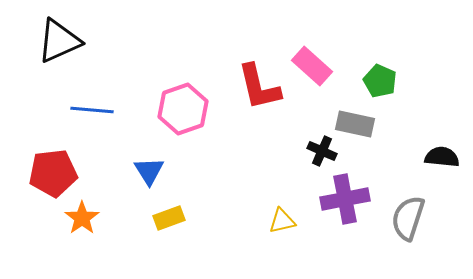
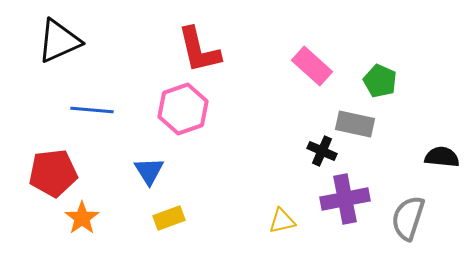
red L-shape: moved 60 px left, 37 px up
